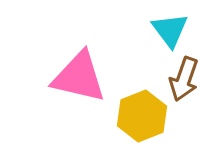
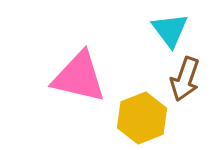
brown arrow: moved 1 px right
yellow hexagon: moved 2 px down
